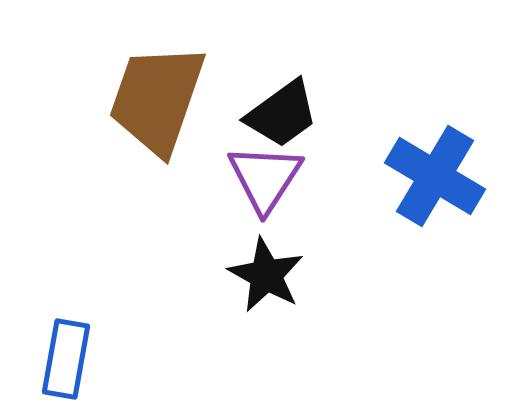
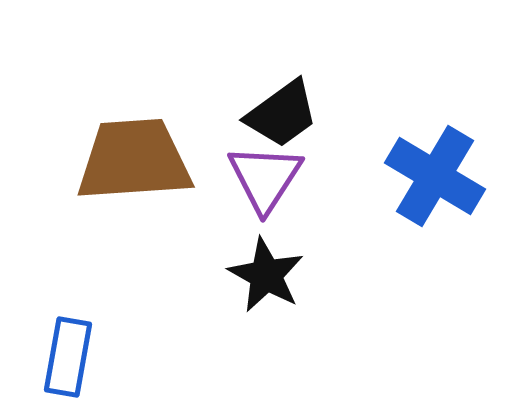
brown trapezoid: moved 23 px left, 61 px down; rotated 67 degrees clockwise
blue rectangle: moved 2 px right, 2 px up
